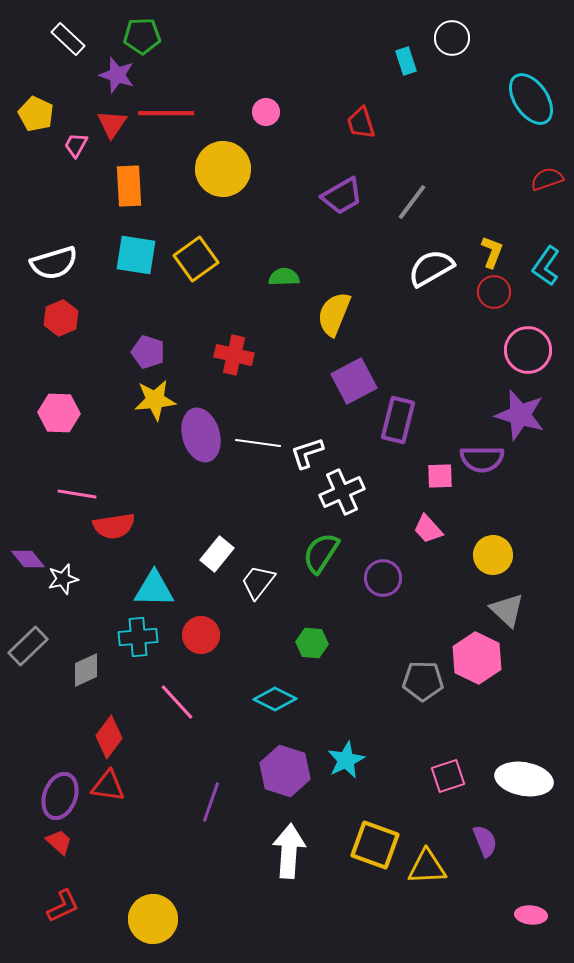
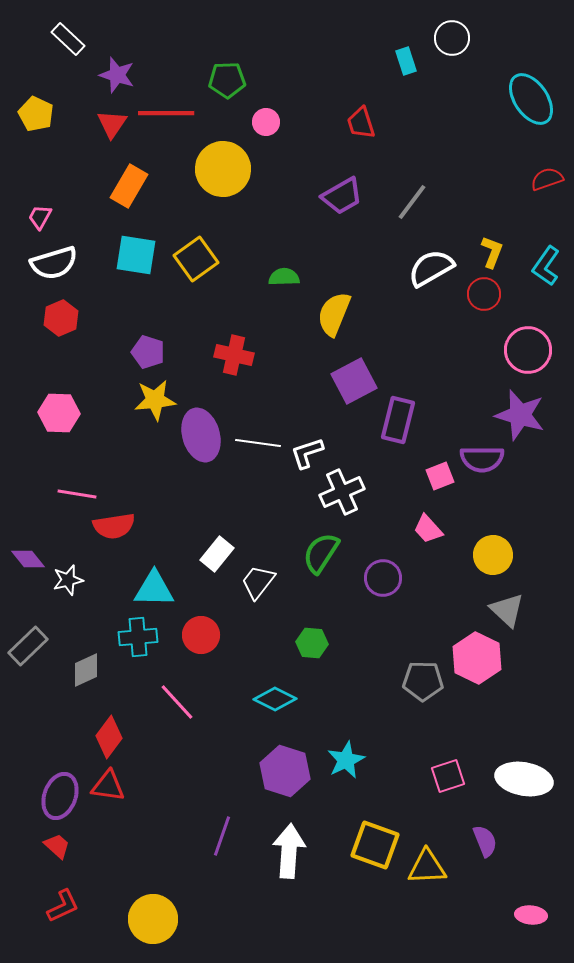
green pentagon at (142, 36): moved 85 px right, 44 px down
pink circle at (266, 112): moved 10 px down
pink trapezoid at (76, 145): moved 36 px left, 72 px down
orange rectangle at (129, 186): rotated 33 degrees clockwise
red circle at (494, 292): moved 10 px left, 2 px down
pink square at (440, 476): rotated 20 degrees counterclockwise
white star at (63, 579): moved 5 px right, 1 px down
purple line at (211, 802): moved 11 px right, 34 px down
red trapezoid at (59, 842): moved 2 px left, 4 px down
